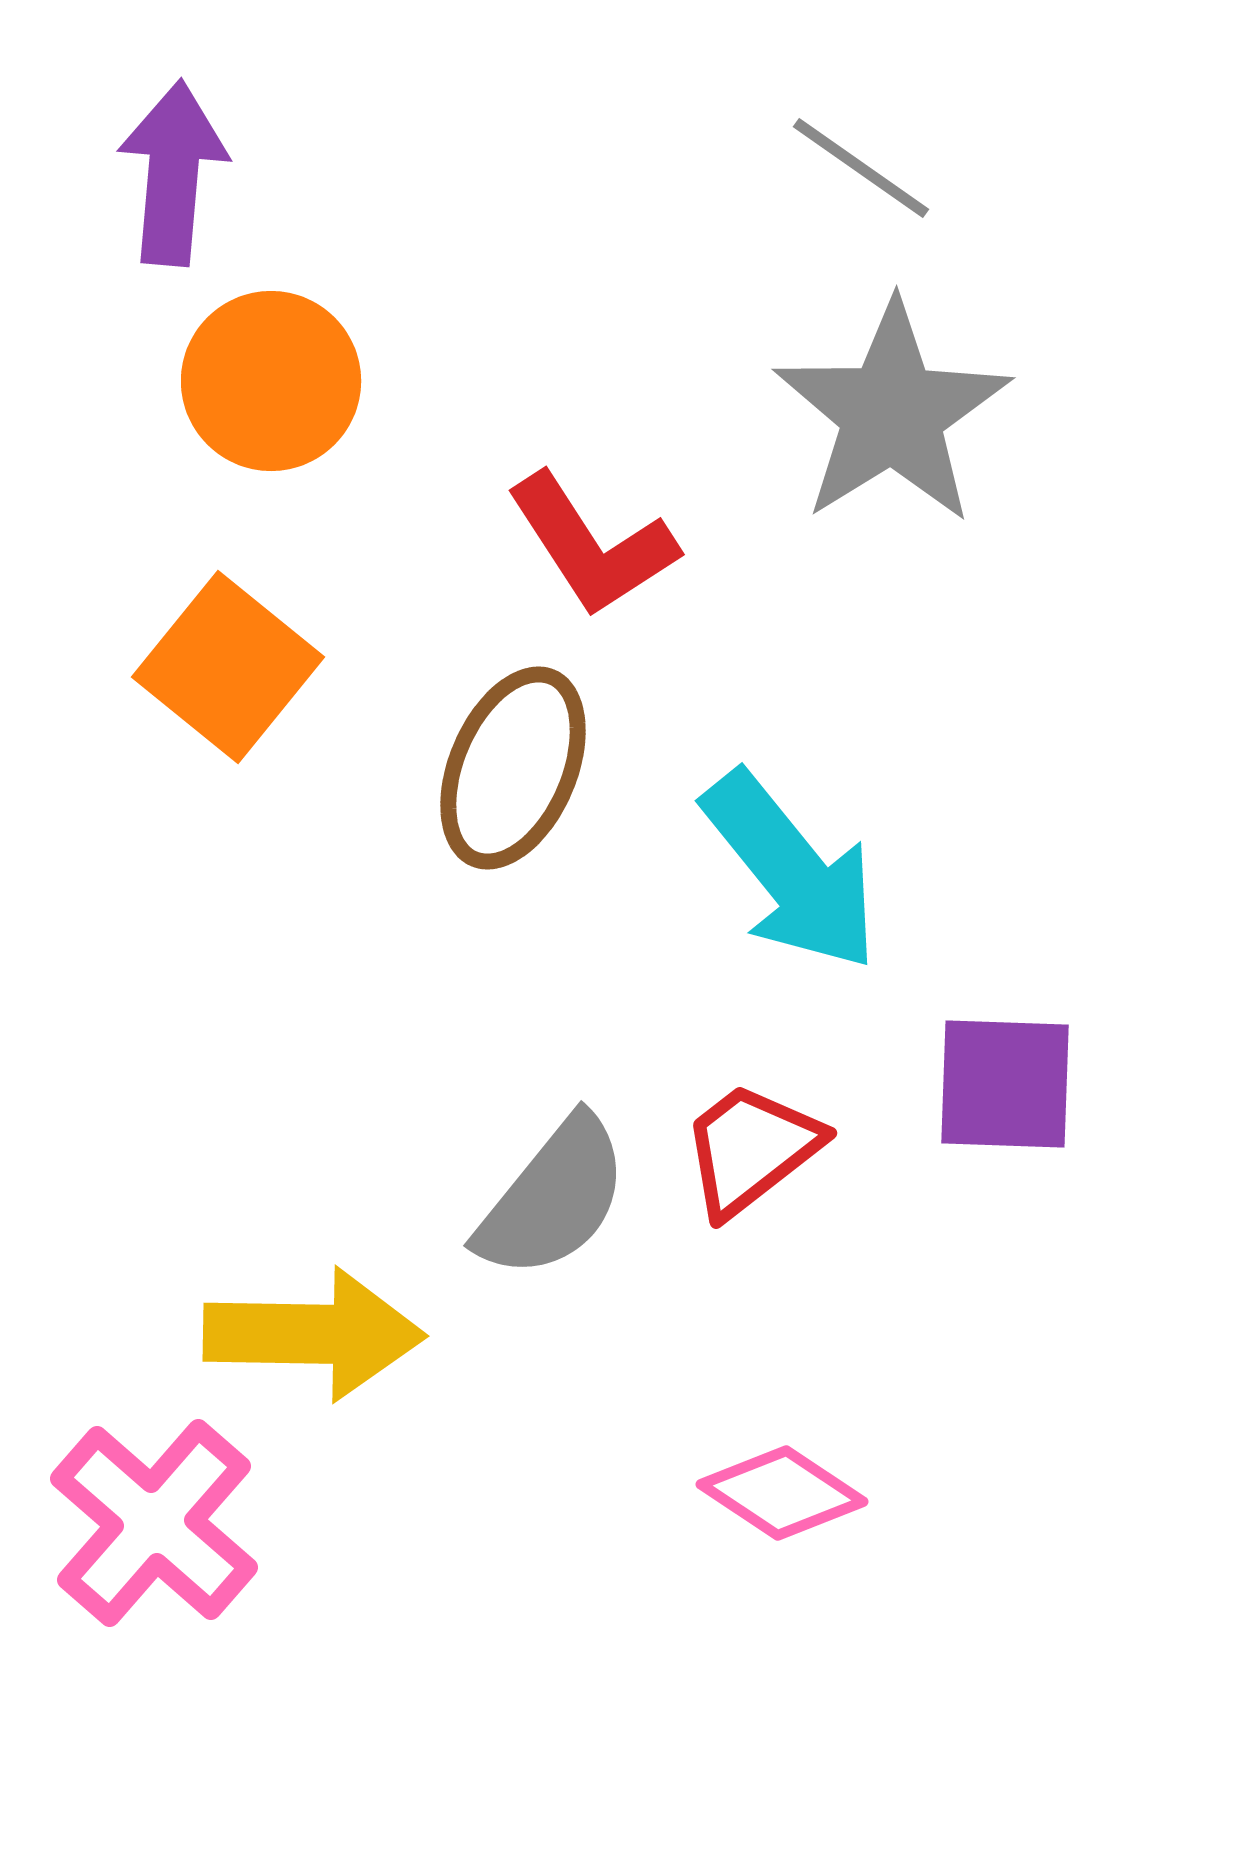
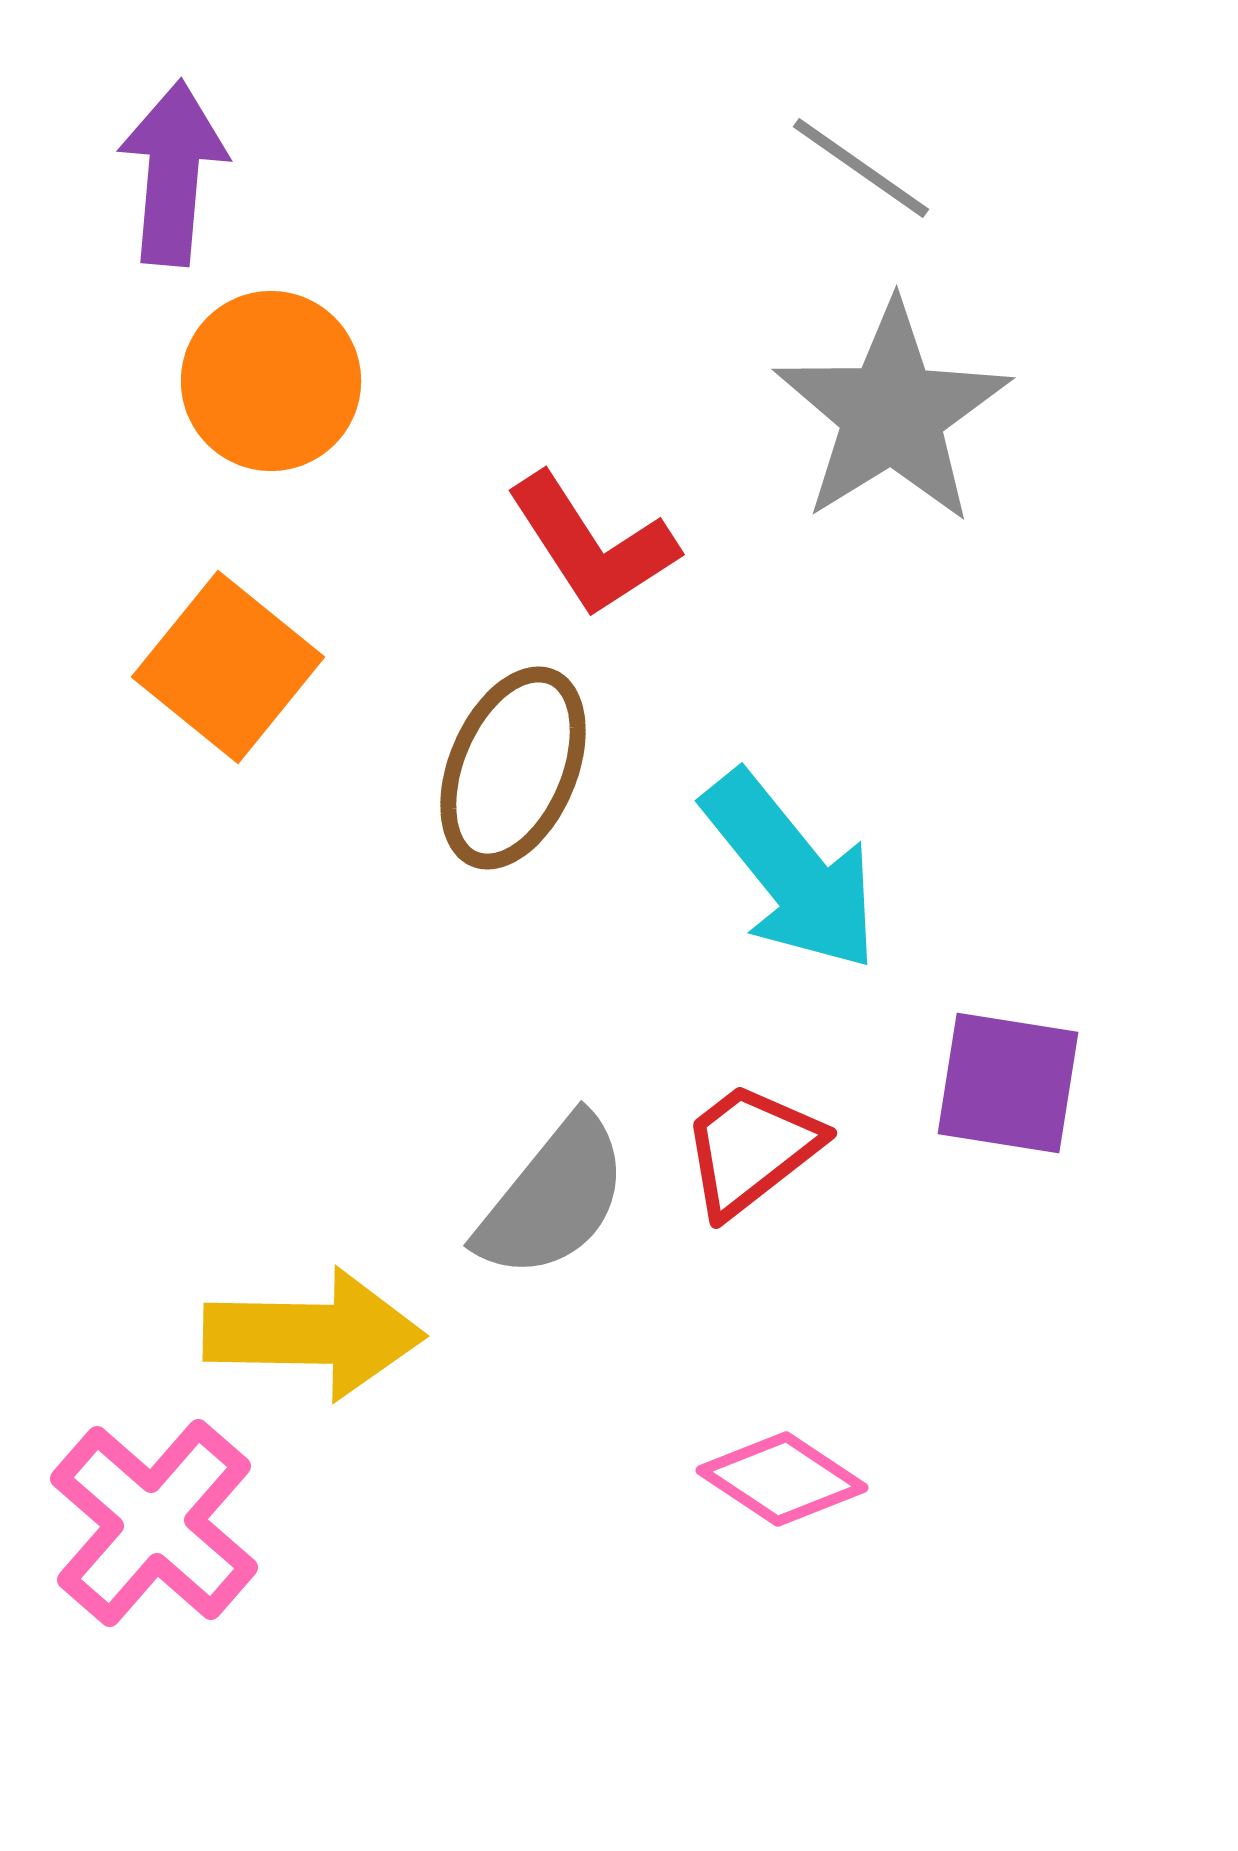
purple square: moved 3 px right, 1 px up; rotated 7 degrees clockwise
pink diamond: moved 14 px up
